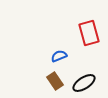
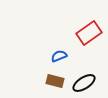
red rectangle: rotated 70 degrees clockwise
brown rectangle: rotated 42 degrees counterclockwise
